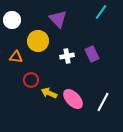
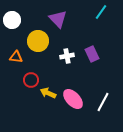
yellow arrow: moved 1 px left
